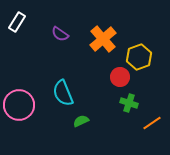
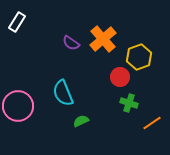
purple semicircle: moved 11 px right, 9 px down
pink circle: moved 1 px left, 1 px down
